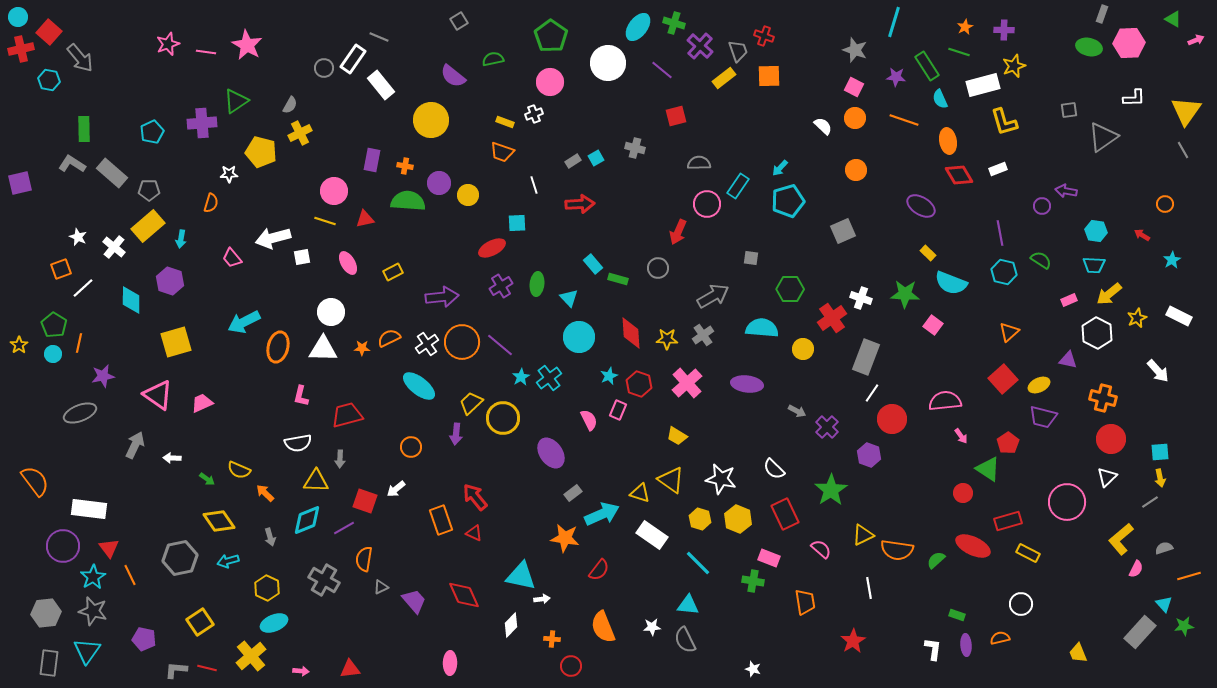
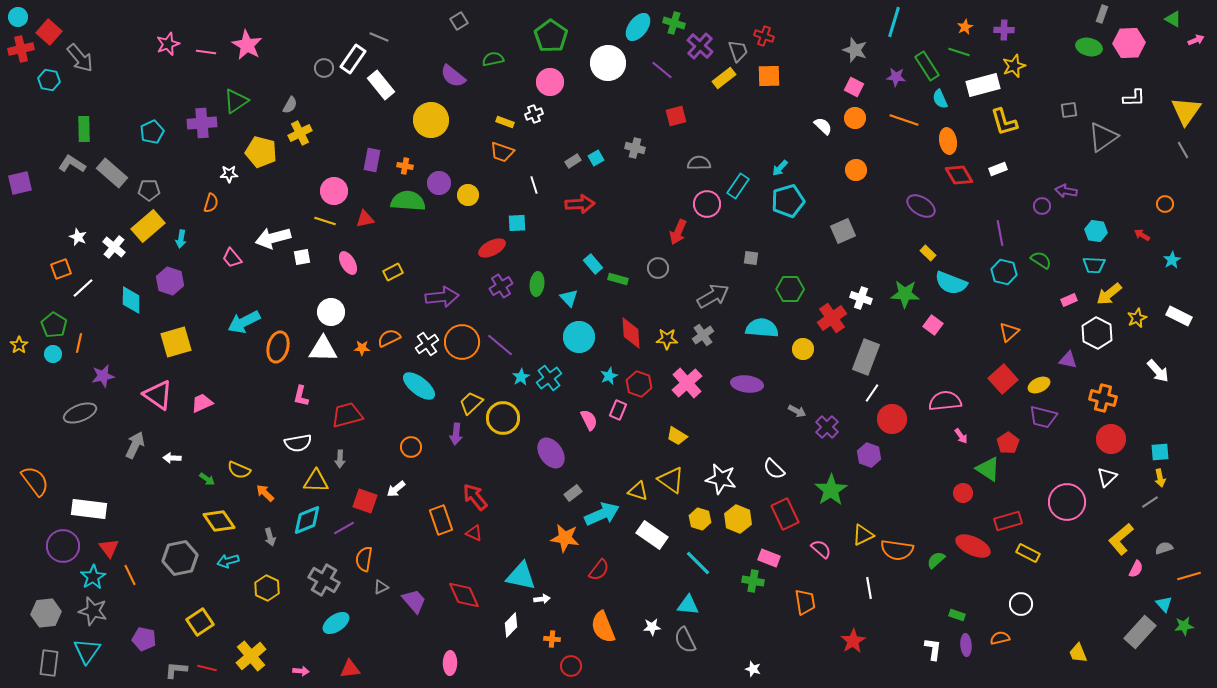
yellow triangle at (640, 493): moved 2 px left, 2 px up
cyan ellipse at (274, 623): moved 62 px right; rotated 12 degrees counterclockwise
